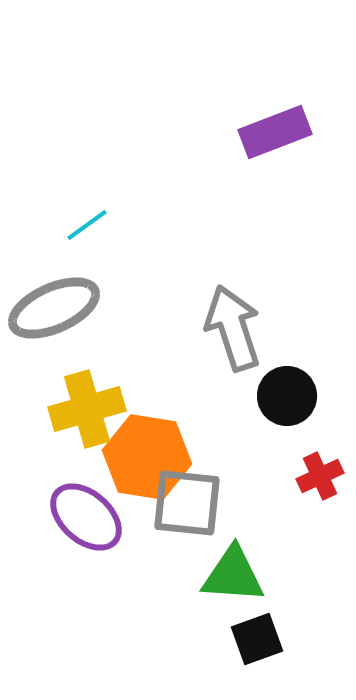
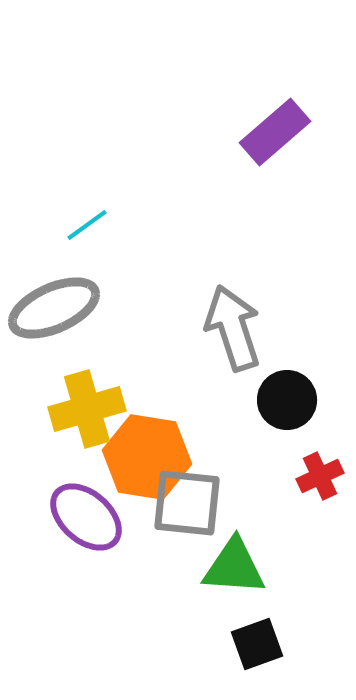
purple rectangle: rotated 20 degrees counterclockwise
black circle: moved 4 px down
green triangle: moved 1 px right, 8 px up
black square: moved 5 px down
